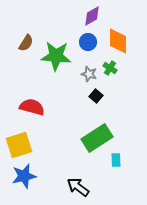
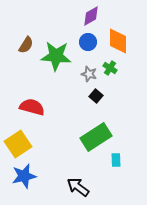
purple diamond: moved 1 px left
brown semicircle: moved 2 px down
green rectangle: moved 1 px left, 1 px up
yellow square: moved 1 px left, 1 px up; rotated 16 degrees counterclockwise
